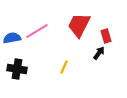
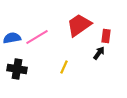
red trapezoid: rotated 28 degrees clockwise
pink line: moved 6 px down
red rectangle: rotated 24 degrees clockwise
